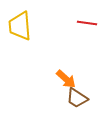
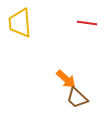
yellow trapezoid: moved 3 px up
brown trapezoid: rotated 10 degrees clockwise
